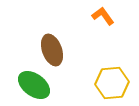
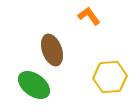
orange L-shape: moved 14 px left
yellow hexagon: moved 2 px left, 6 px up
